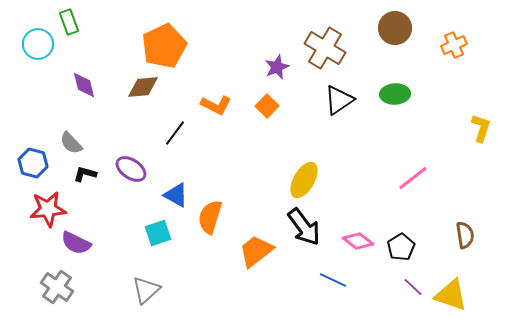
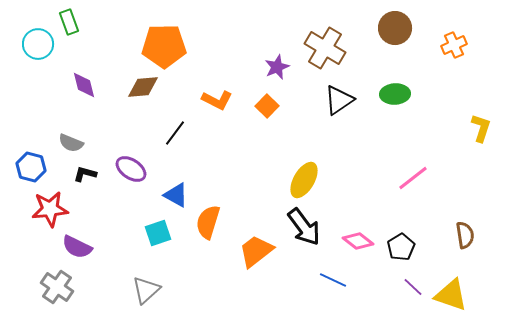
orange pentagon: rotated 24 degrees clockwise
orange L-shape: moved 1 px right, 5 px up
gray semicircle: rotated 25 degrees counterclockwise
blue hexagon: moved 2 px left, 4 px down
red star: moved 2 px right
orange semicircle: moved 2 px left, 5 px down
purple semicircle: moved 1 px right, 4 px down
